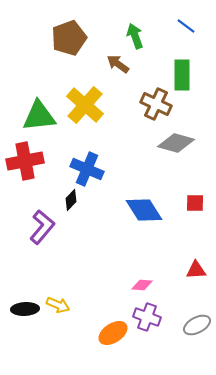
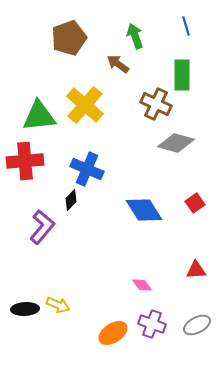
blue line: rotated 36 degrees clockwise
red cross: rotated 6 degrees clockwise
red square: rotated 36 degrees counterclockwise
pink diamond: rotated 50 degrees clockwise
purple cross: moved 5 px right, 7 px down
